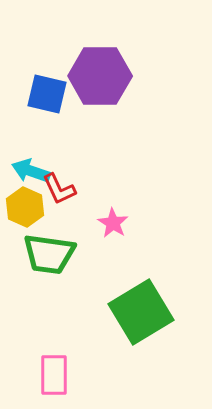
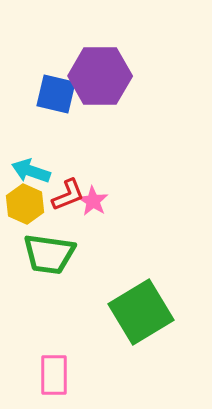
blue square: moved 9 px right
red L-shape: moved 9 px right, 6 px down; rotated 87 degrees counterclockwise
yellow hexagon: moved 3 px up
pink star: moved 20 px left, 22 px up
